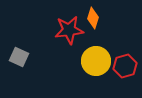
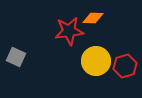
orange diamond: rotated 75 degrees clockwise
red star: moved 1 px down
gray square: moved 3 px left
